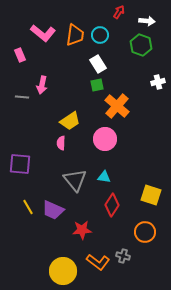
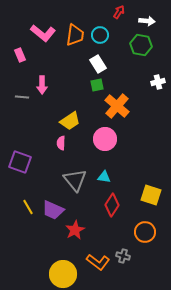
green hexagon: rotated 10 degrees counterclockwise
pink arrow: rotated 12 degrees counterclockwise
purple square: moved 2 px up; rotated 15 degrees clockwise
red star: moved 7 px left; rotated 24 degrees counterclockwise
yellow circle: moved 3 px down
